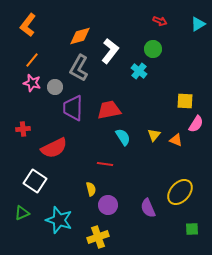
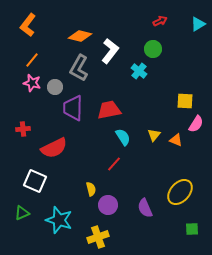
red arrow: rotated 48 degrees counterclockwise
orange diamond: rotated 30 degrees clockwise
red line: moved 9 px right; rotated 56 degrees counterclockwise
white square: rotated 10 degrees counterclockwise
purple semicircle: moved 3 px left
